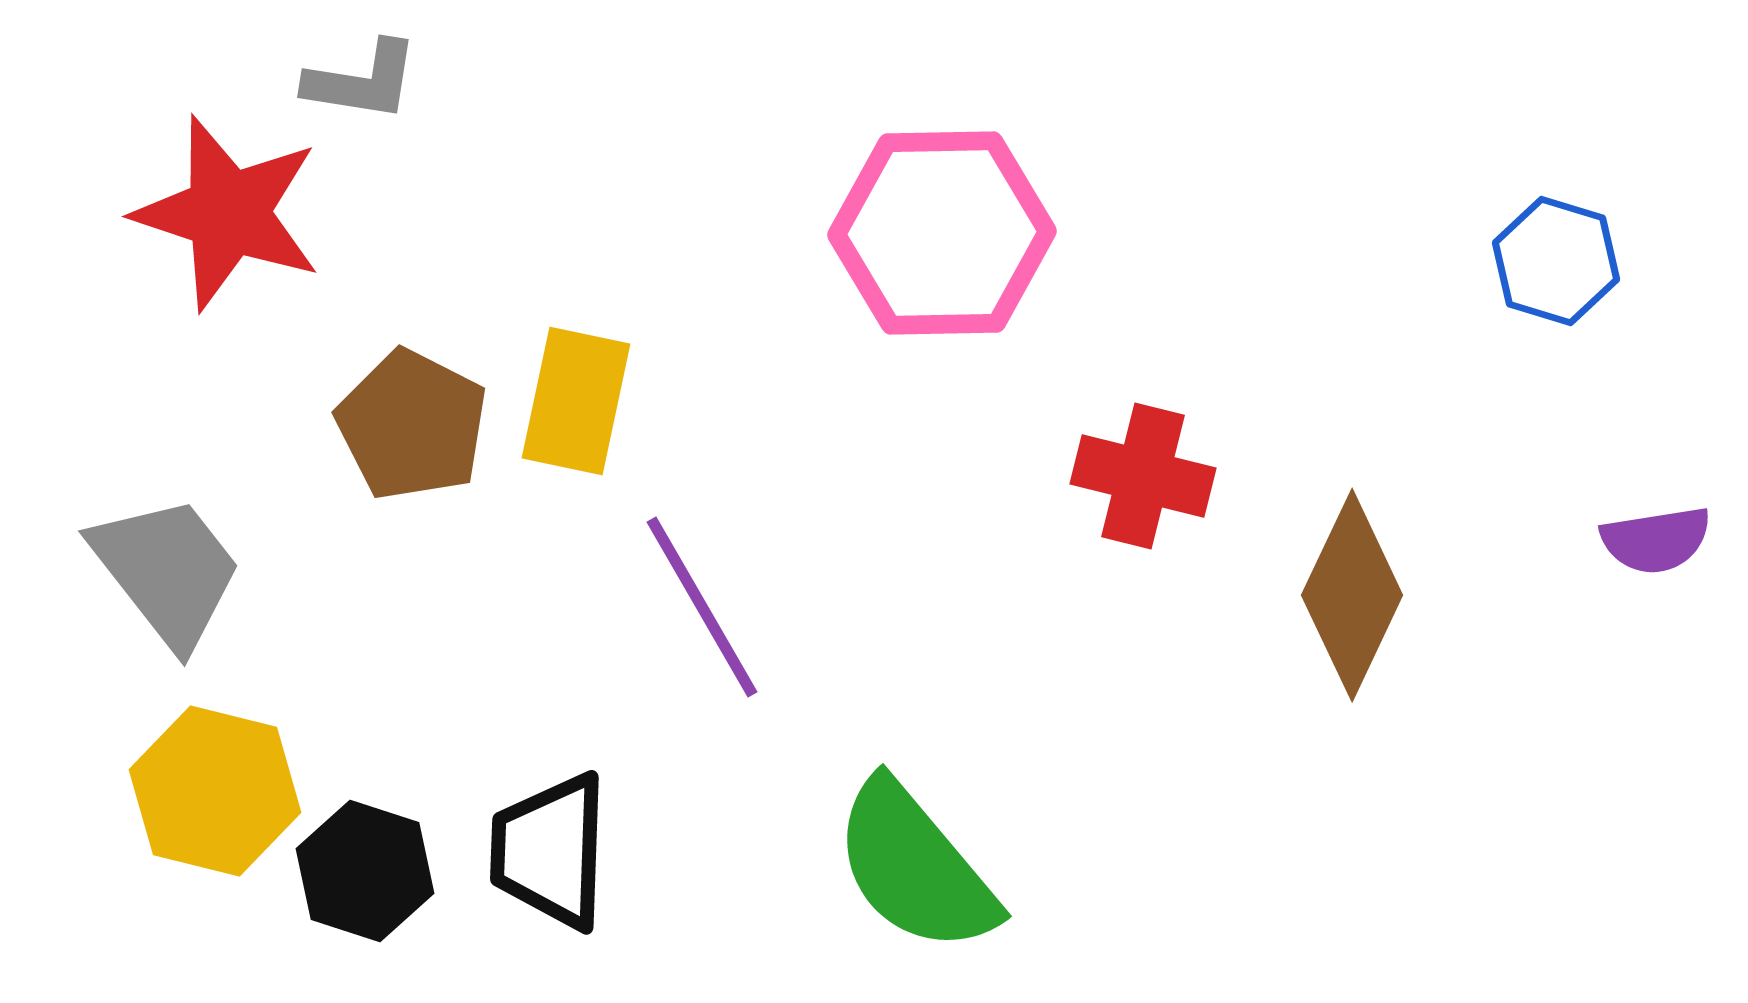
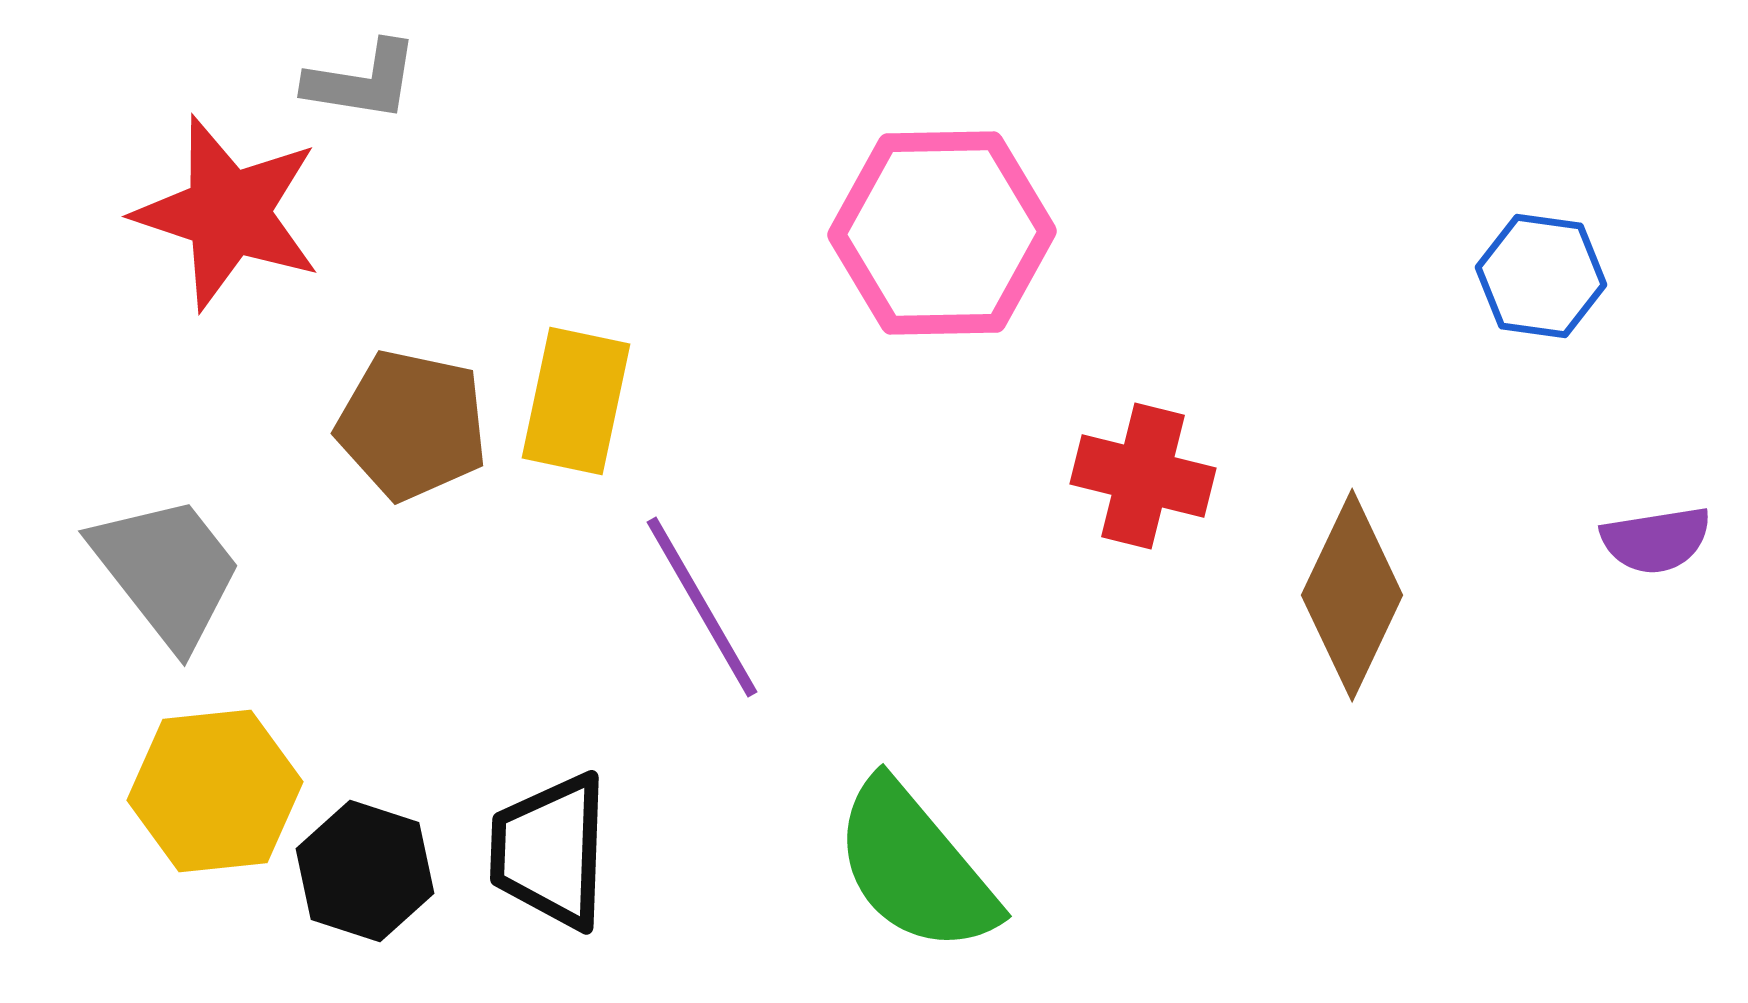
blue hexagon: moved 15 px left, 15 px down; rotated 9 degrees counterclockwise
brown pentagon: rotated 15 degrees counterclockwise
yellow hexagon: rotated 20 degrees counterclockwise
